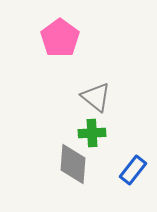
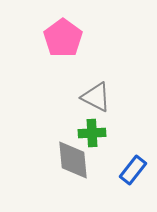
pink pentagon: moved 3 px right
gray triangle: rotated 12 degrees counterclockwise
gray diamond: moved 4 px up; rotated 9 degrees counterclockwise
